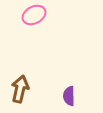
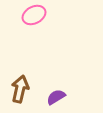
purple semicircle: moved 13 px left, 1 px down; rotated 60 degrees clockwise
